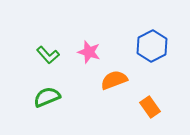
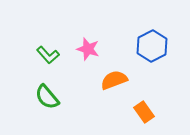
pink star: moved 1 px left, 3 px up
green semicircle: rotated 108 degrees counterclockwise
orange rectangle: moved 6 px left, 5 px down
